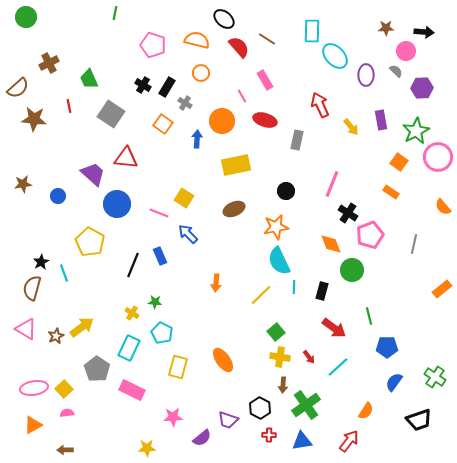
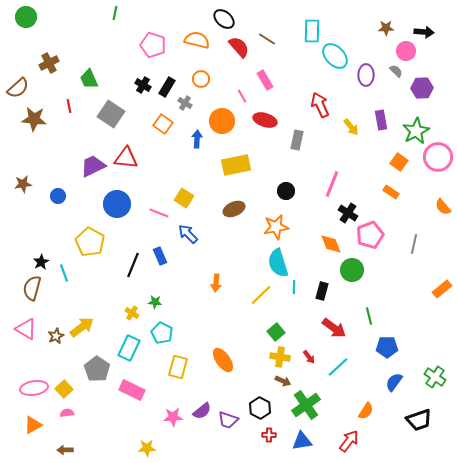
orange circle at (201, 73): moved 6 px down
purple trapezoid at (93, 174): moved 8 px up; rotated 68 degrees counterclockwise
cyan semicircle at (279, 261): moved 1 px left, 2 px down; rotated 8 degrees clockwise
brown arrow at (283, 385): moved 4 px up; rotated 70 degrees counterclockwise
purple semicircle at (202, 438): moved 27 px up
